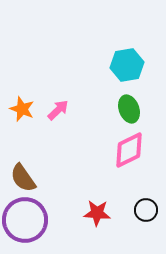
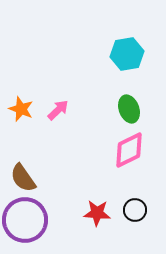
cyan hexagon: moved 11 px up
orange star: moved 1 px left
black circle: moved 11 px left
